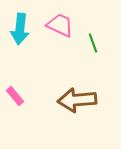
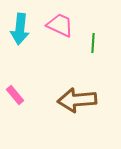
green line: rotated 24 degrees clockwise
pink rectangle: moved 1 px up
